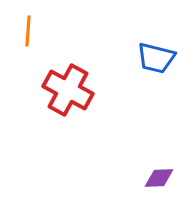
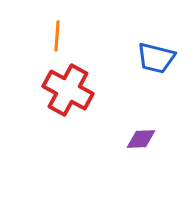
orange line: moved 29 px right, 5 px down
purple diamond: moved 18 px left, 39 px up
